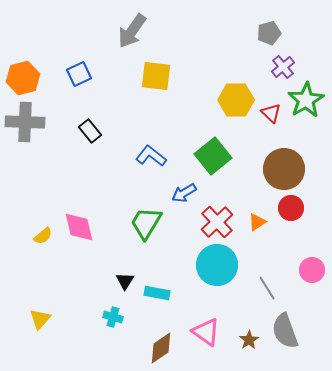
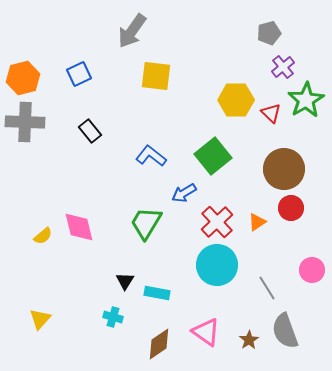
brown diamond: moved 2 px left, 4 px up
